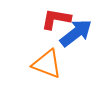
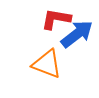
blue arrow: moved 1 px right, 1 px down
